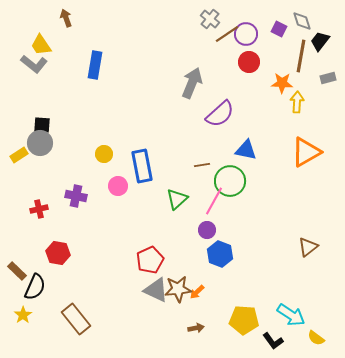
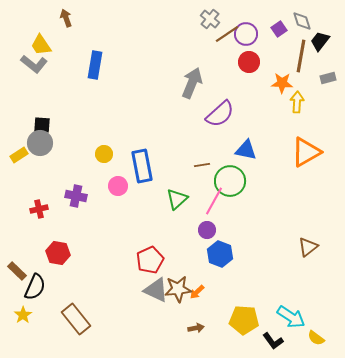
purple square at (279, 29): rotated 28 degrees clockwise
cyan arrow at (291, 315): moved 2 px down
